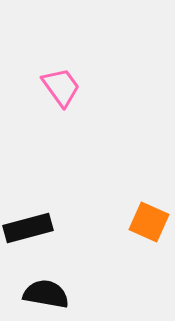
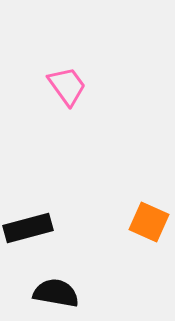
pink trapezoid: moved 6 px right, 1 px up
black semicircle: moved 10 px right, 1 px up
